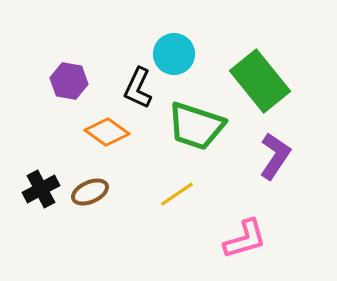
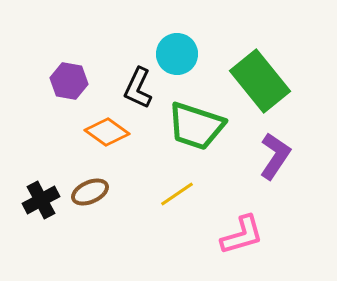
cyan circle: moved 3 px right
black cross: moved 11 px down
pink L-shape: moved 3 px left, 4 px up
